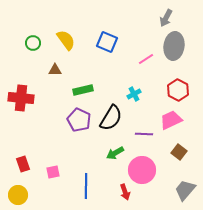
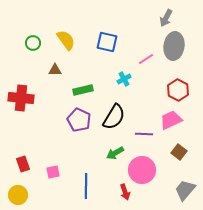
blue square: rotated 10 degrees counterclockwise
cyan cross: moved 10 px left, 15 px up
black semicircle: moved 3 px right, 1 px up
